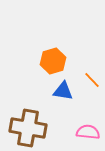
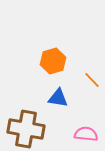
blue triangle: moved 5 px left, 7 px down
brown cross: moved 2 px left, 1 px down
pink semicircle: moved 2 px left, 2 px down
